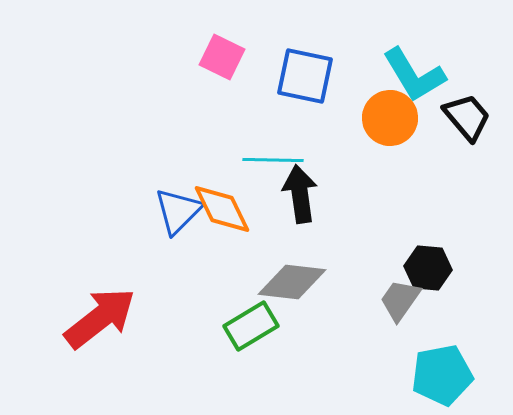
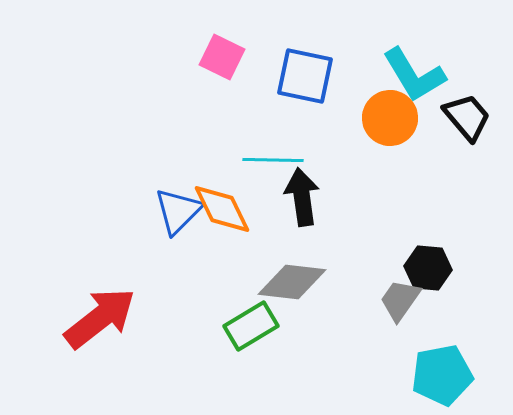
black arrow: moved 2 px right, 3 px down
